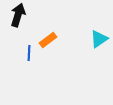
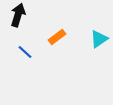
orange rectangle: moved 9 px right, 3 px up
blue line: moved 4 px left, 1 px up; rotated 49 degrees counterclockwise
